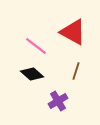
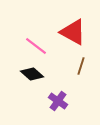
brown line: moved 5 px right, 5 px up
purple cross: rotated 24 degrees counterclockwise
